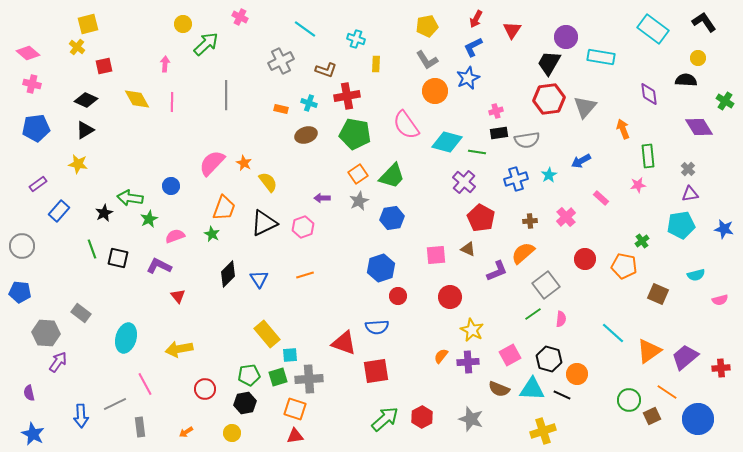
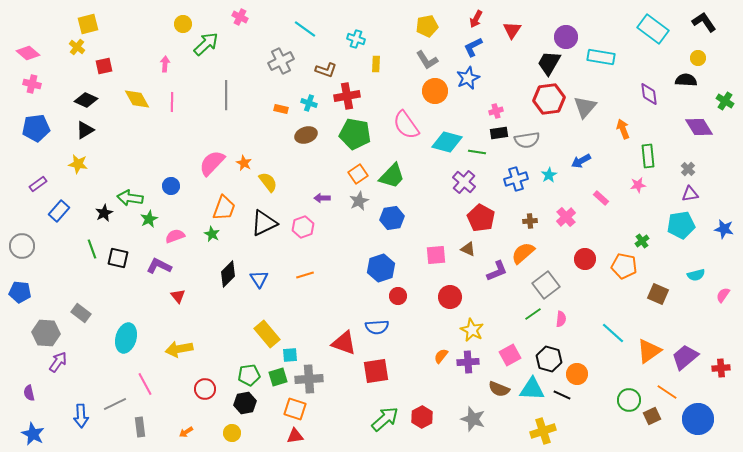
pink semicircle at (720, 300): moved 3 px right, 5 px up; rotated 140 degrees clockwise
gray star at (471, 419): moved 2 px right
